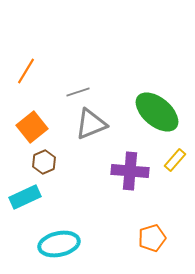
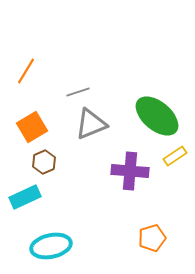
green ellipse: moved 4 px down
orange square: rotated 8 degrees clockwise
yellow rectangle: moved 4 px up; rotated 15 degrees clockwise
cyan ellipse: moved 8 px left, 2 px down
